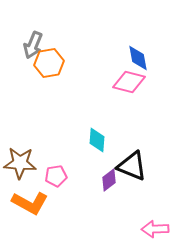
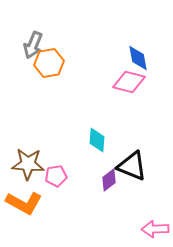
brown star: moved 8 px right, 1 px down
orange L-shape: moved 6 px left
